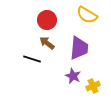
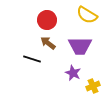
brown arrow: moved 1 px right
purple trapezoid: moved 1 px right, 2 px up; rotated 85 degrees clockwise
purple star: moved 3 px up
